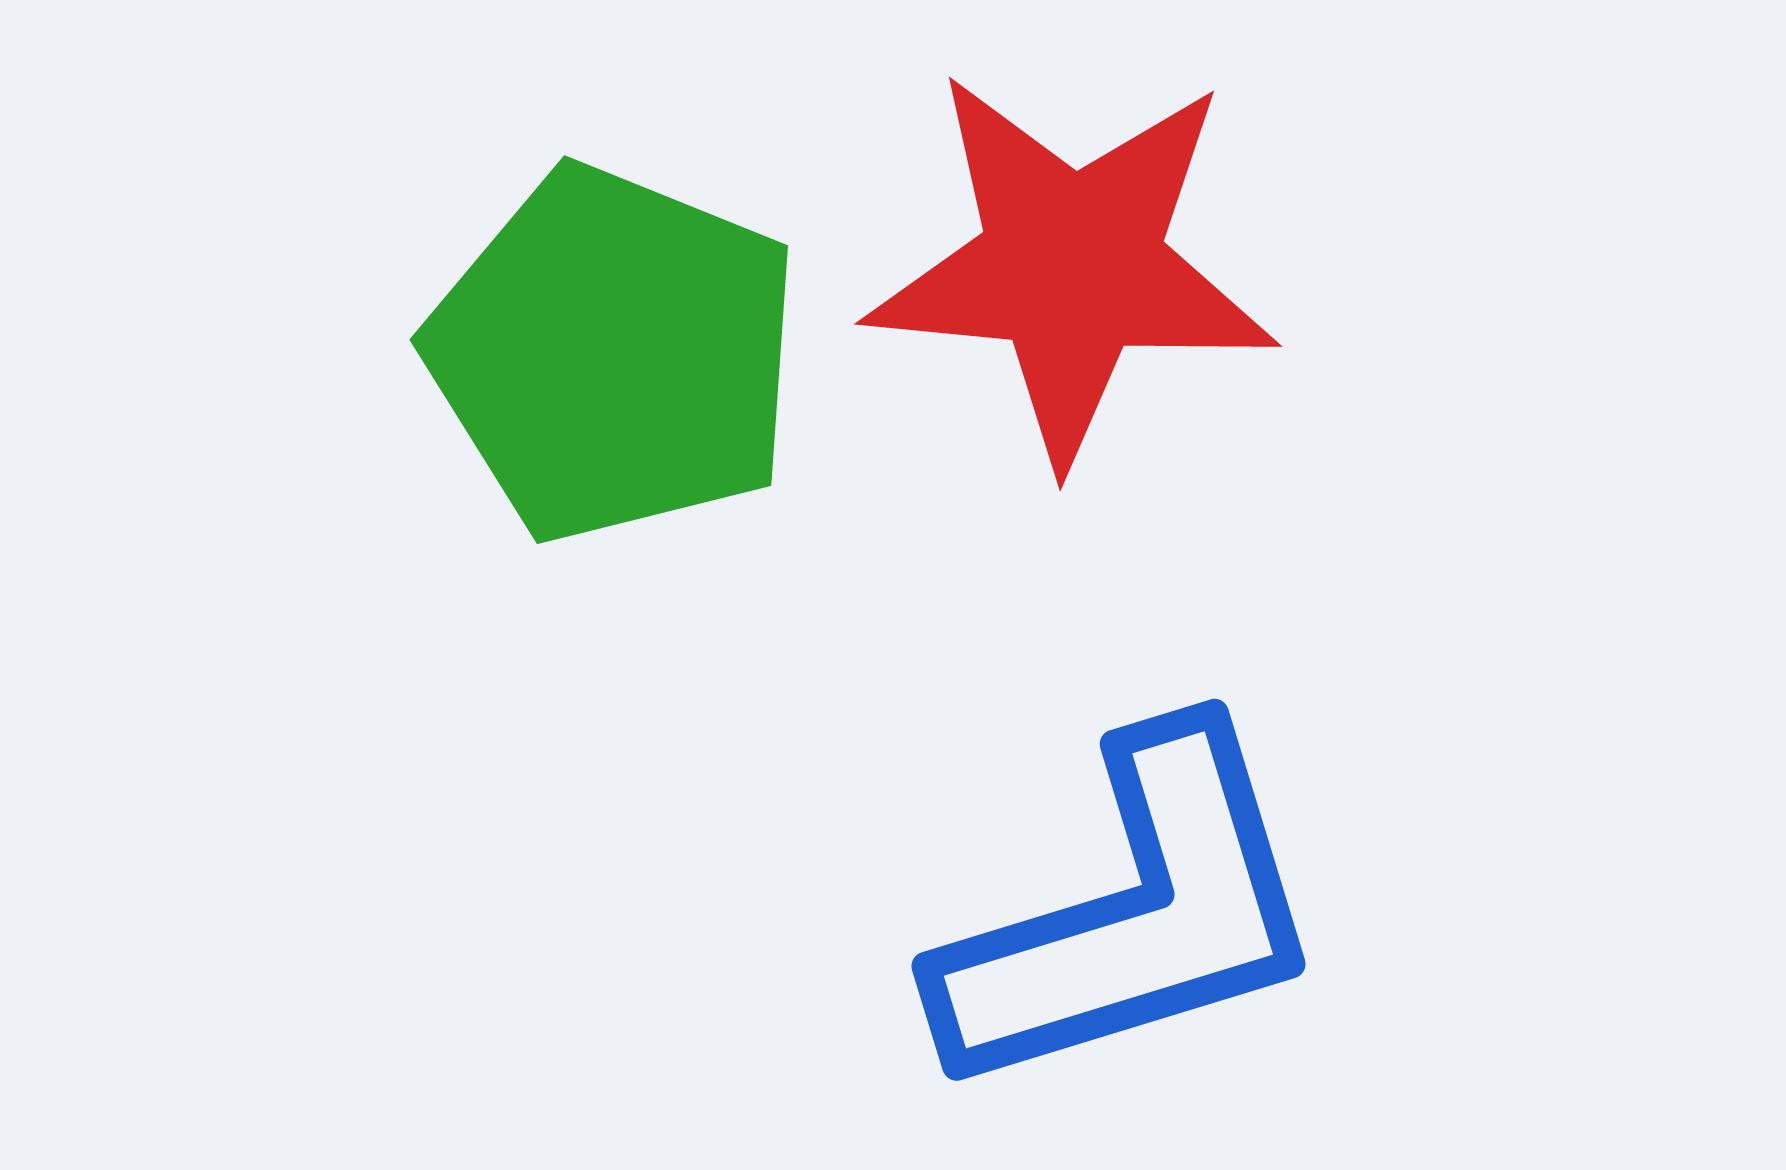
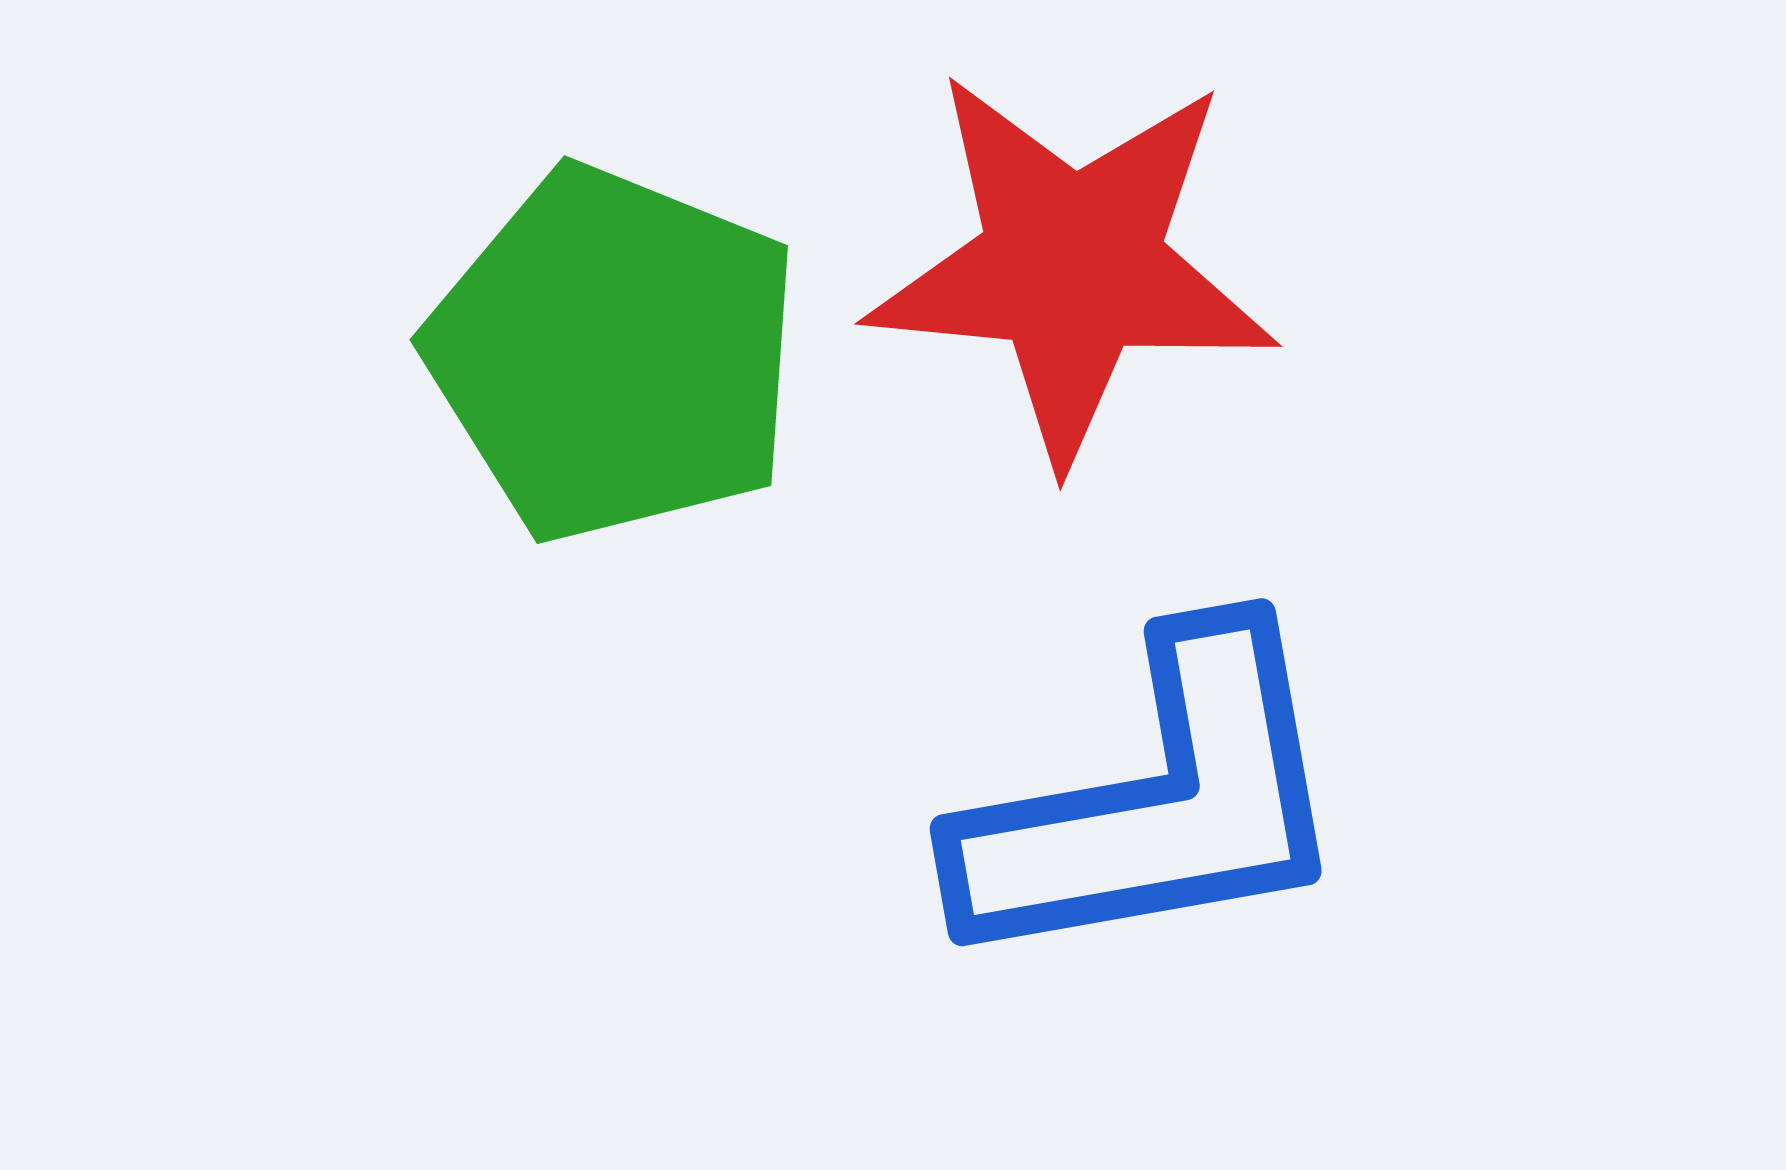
blue L-shape: moved 23 px right, 112 px up; rotated 7 degrees clockwise
